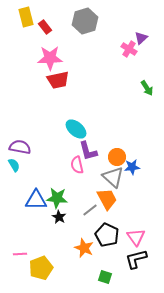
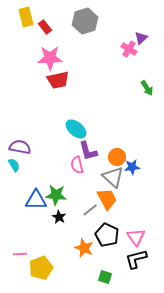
green star: moved 1 px left, 3 px up
